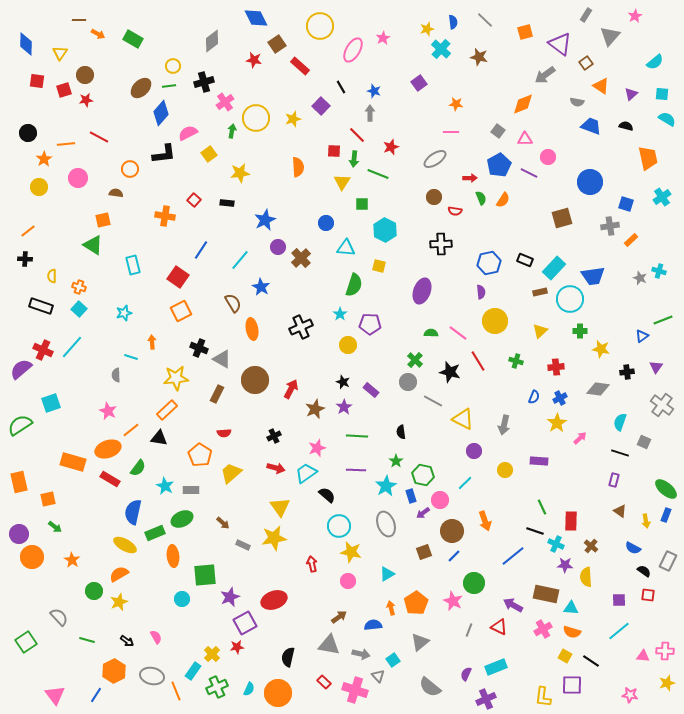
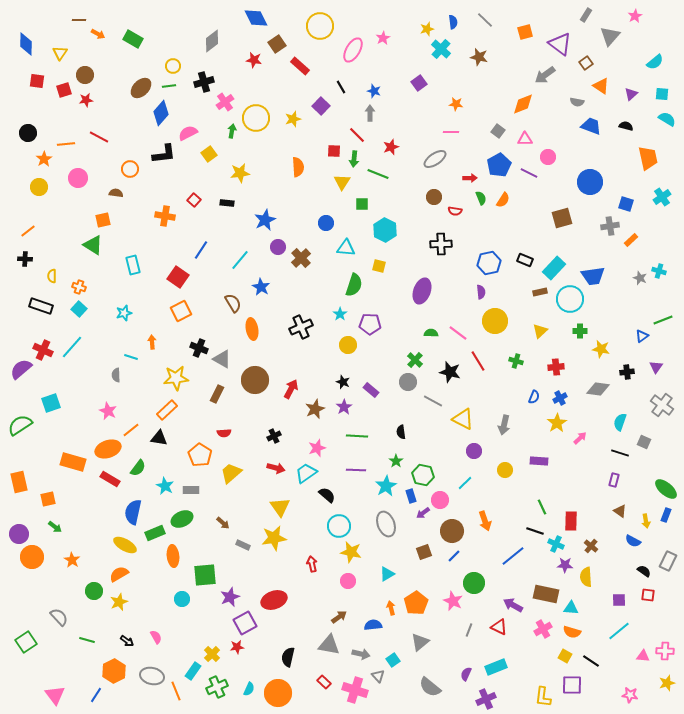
blue semicircle at (633, 548): moved 7 px up
